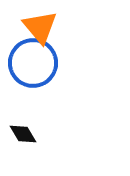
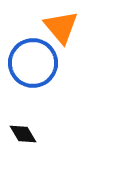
orange triangle: moved 21 px right
